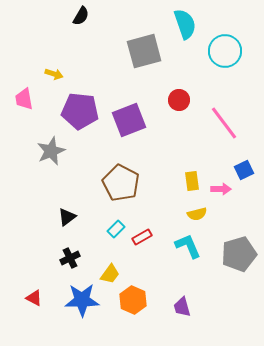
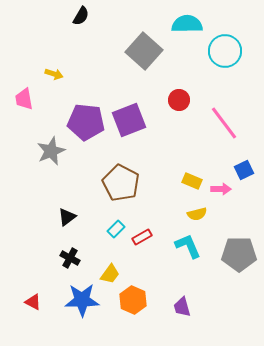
cyan semicircle: moved 2 px right; rotated 72 degrees counterclockwise
gray square: rotated 33 degrees counterclockwise
purple pentagon: moved 6 px right, 11 px down
yellow rectangle: rotated 60 degrees counterclockwise
gray pentagon: rotated 16 degrees clockwise
black cross: rotated 36 degrees counterclockwise
red triangle: moved 1 px left, 4 px down
